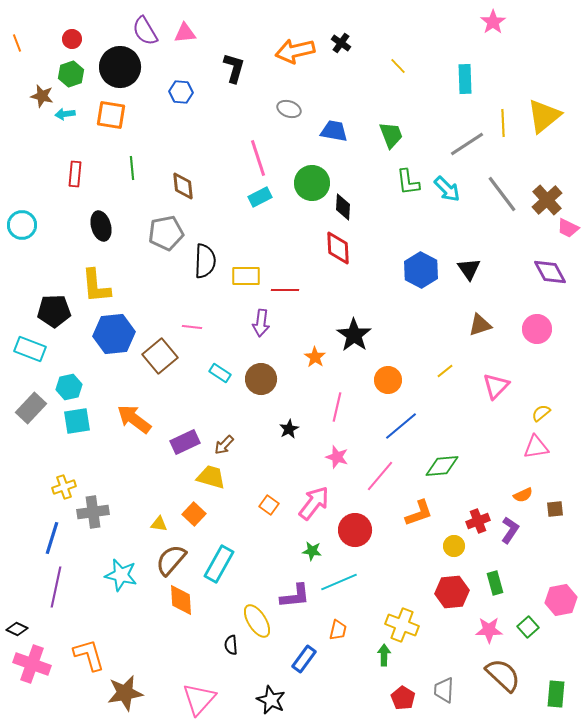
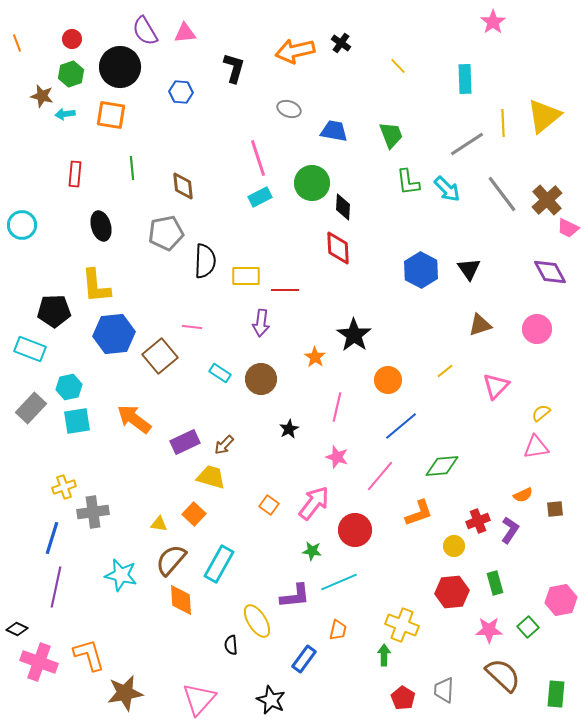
pink cross at (32, 664): moved 7 px right, 2 px up
